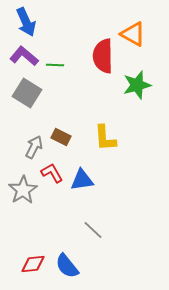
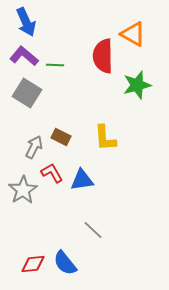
blue semicircle: moved 2 px left, 3 px up
